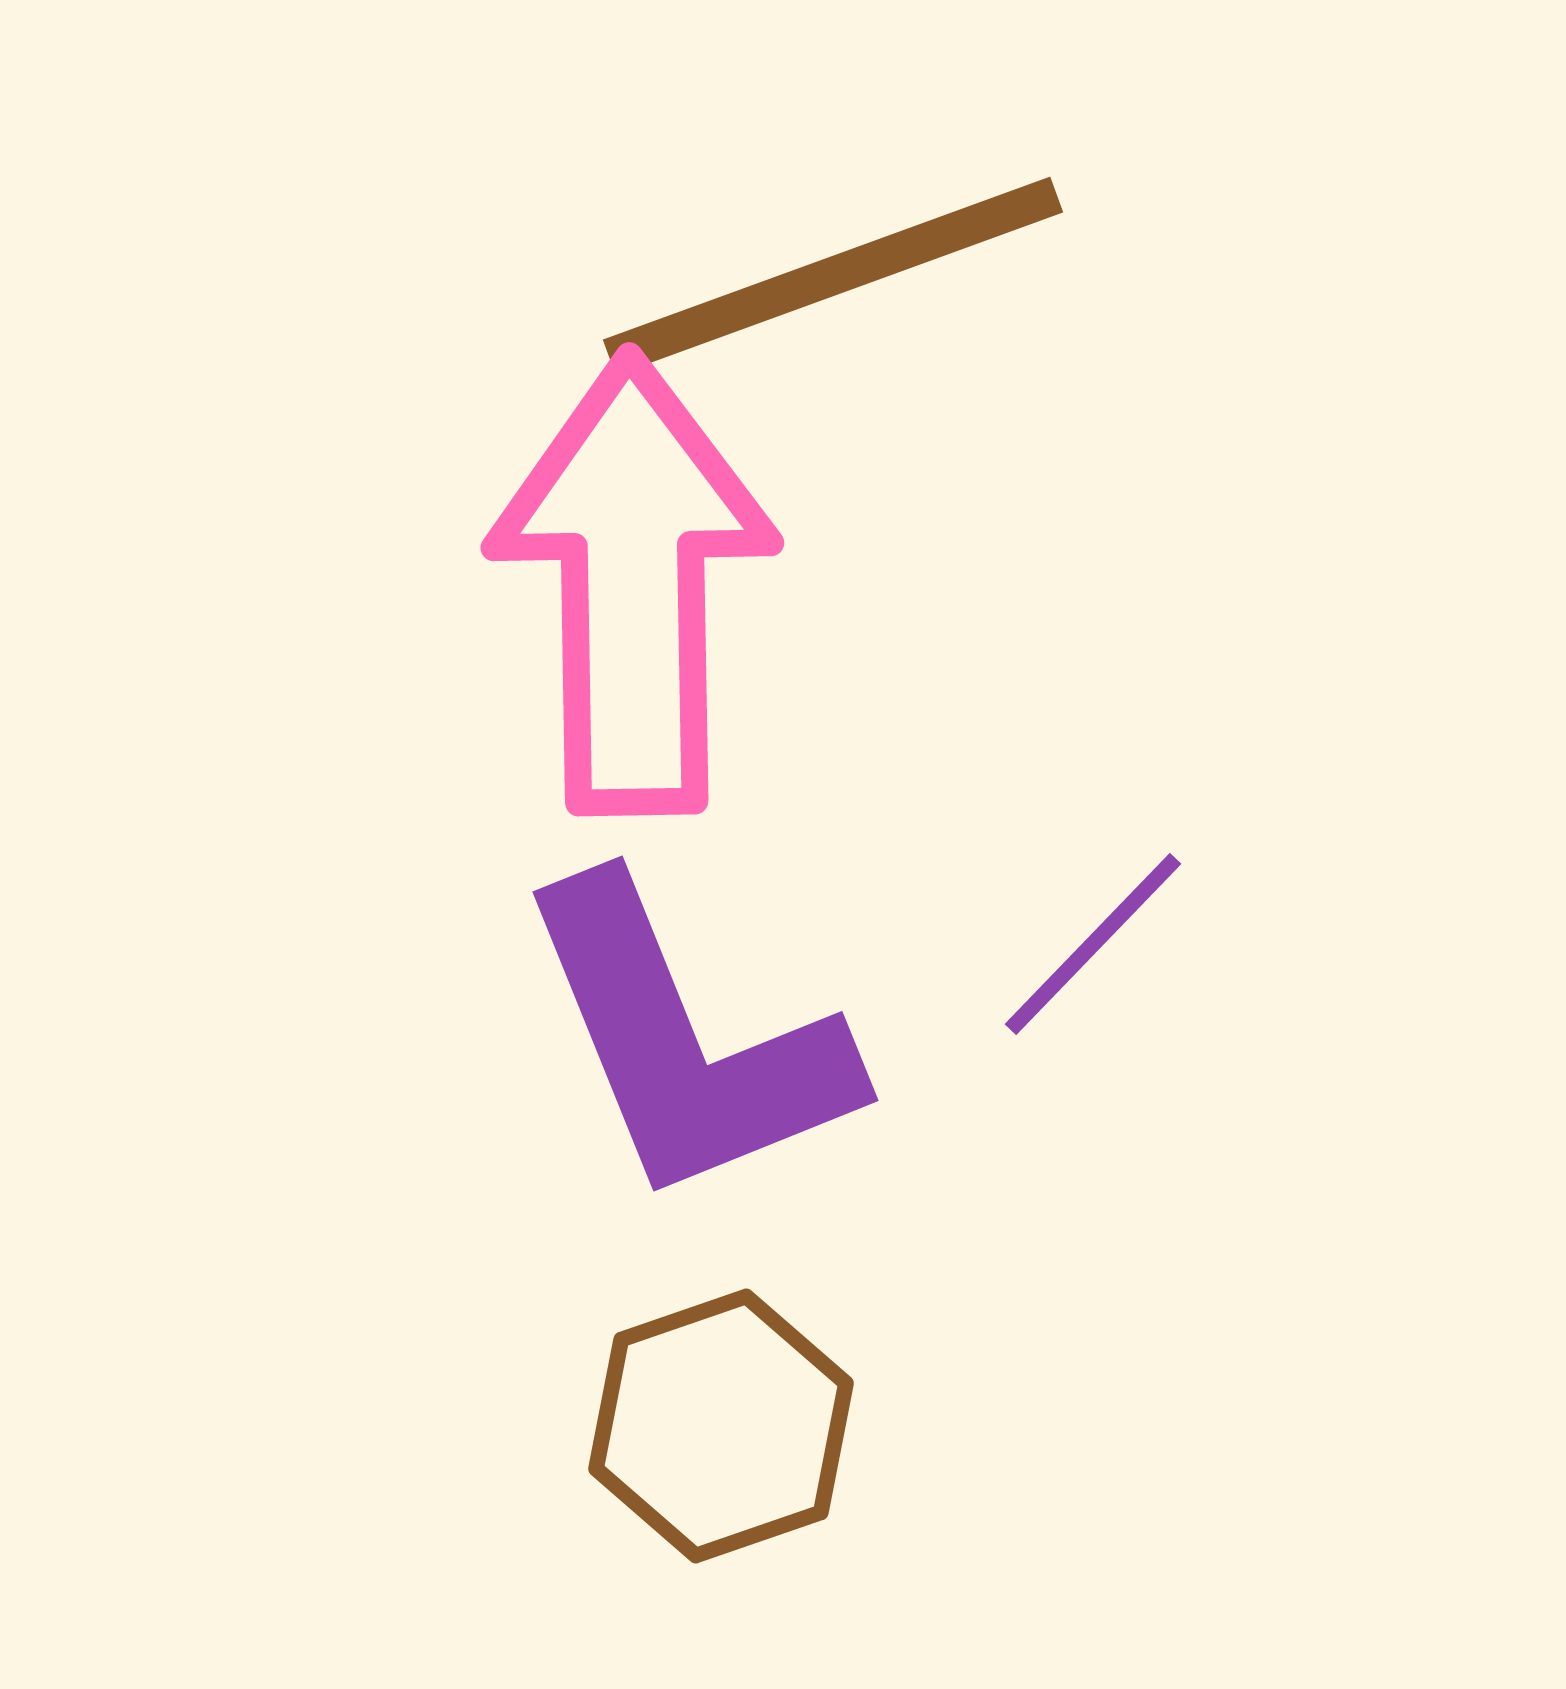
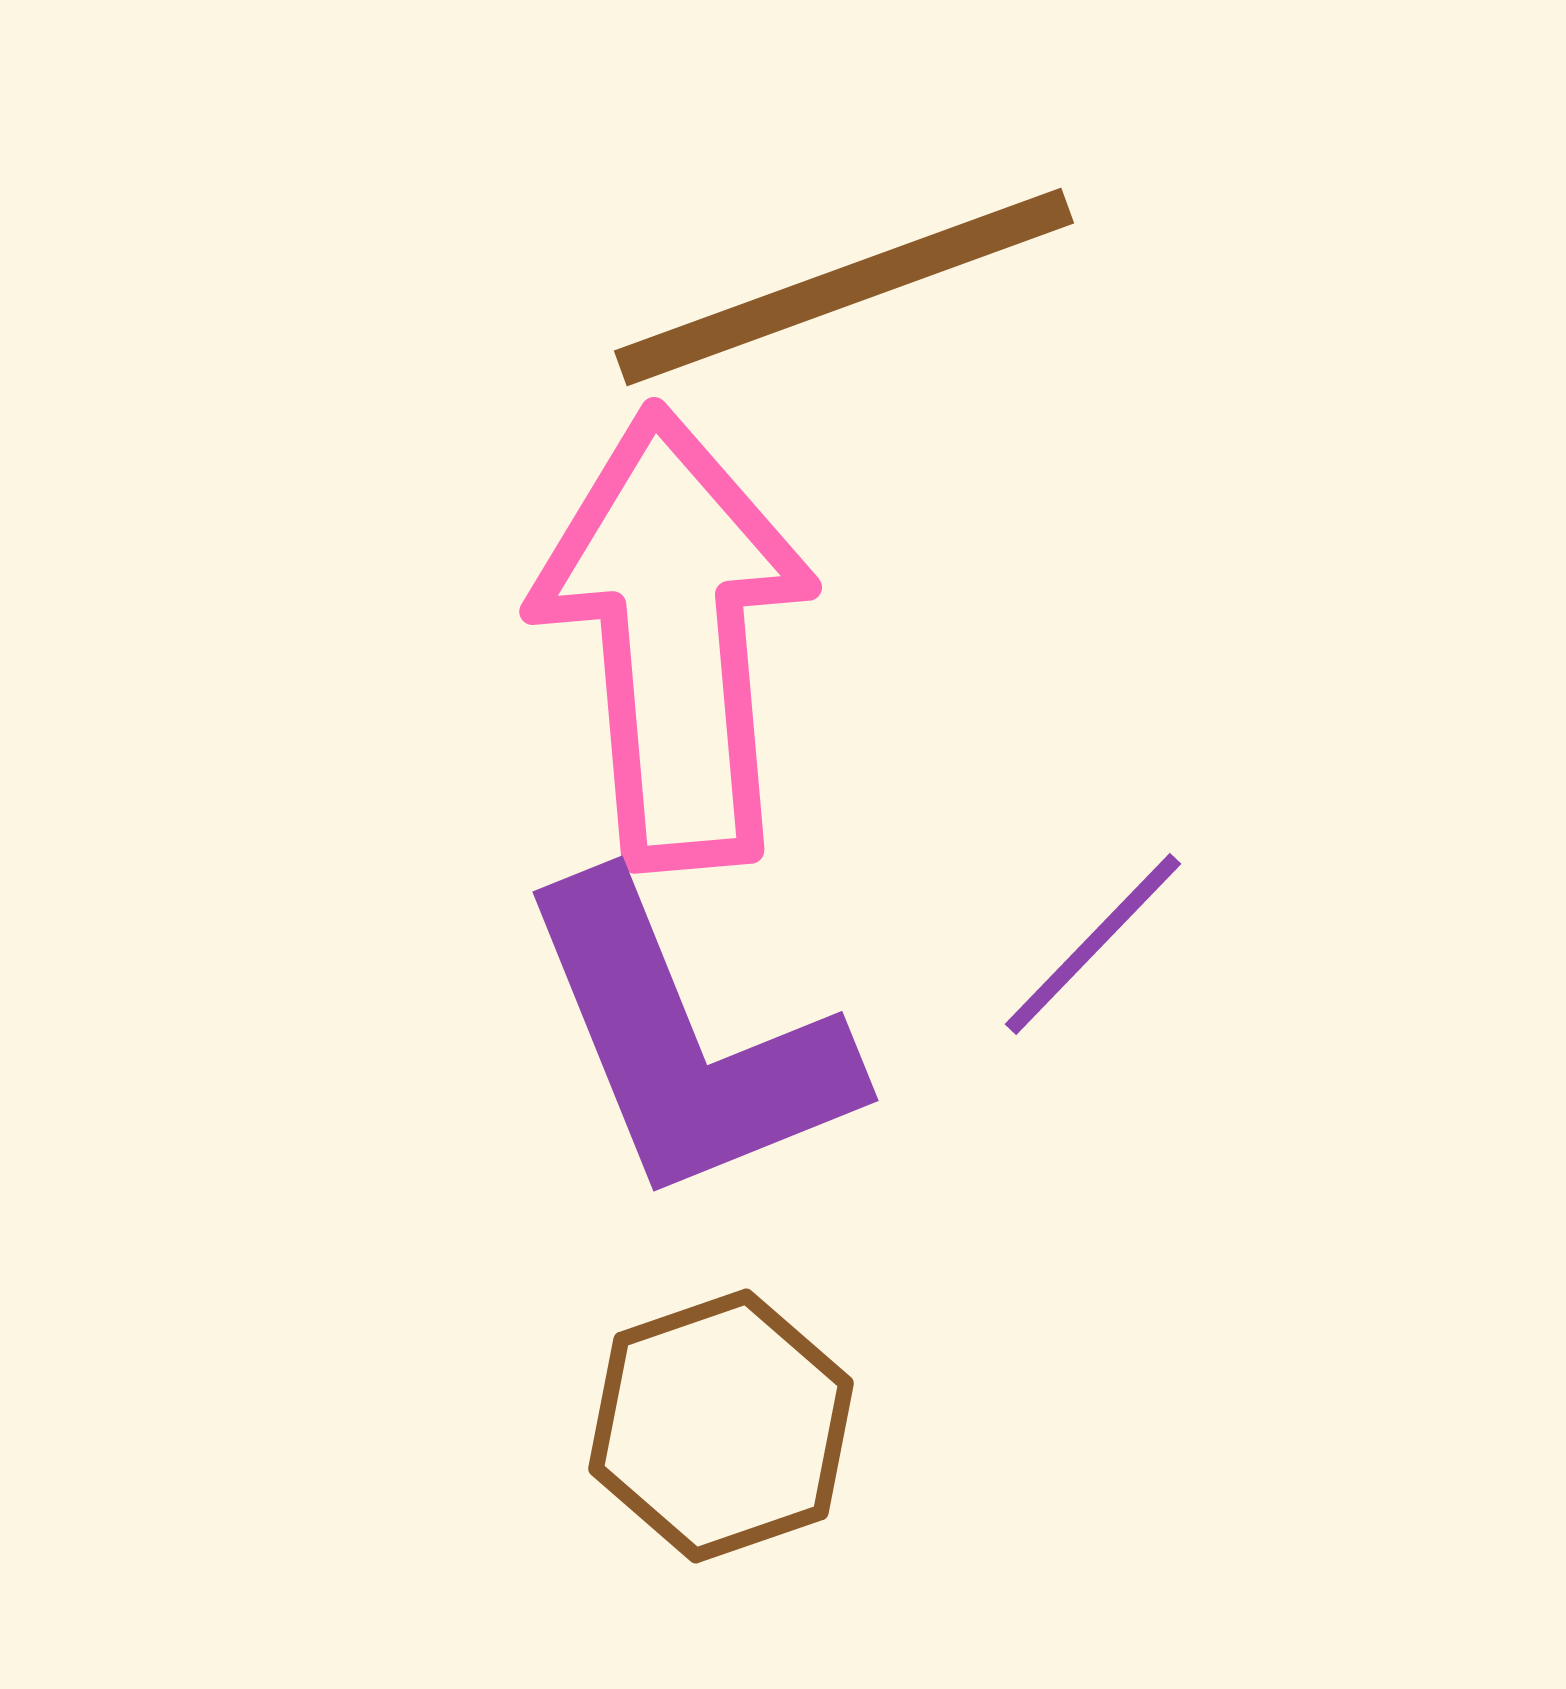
brown line: moved 11 px right, 11 px down
pink arrow: moved 41 px right, 54 px down; rotated 4 degrees counterclockwise
